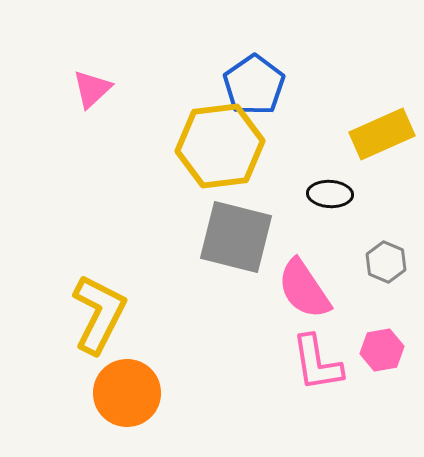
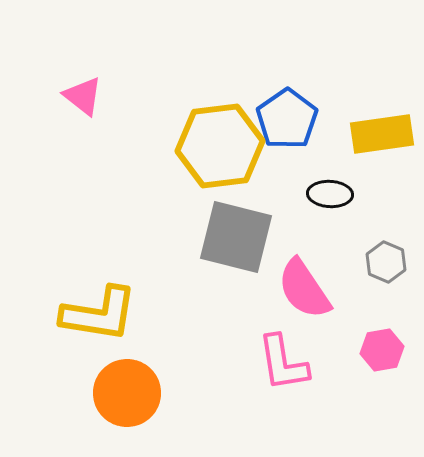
blue pentagon: moved 33 px right, 34 px down
pink triangle: moved 9 px left, 7 px down; rotated 39 degrees counterclockwise
yellow rectangle: rotated 16 degrees clockwise
yellow L-shape: rotated 72 degrees clockwise
pink L-shape: moved 34 px left
